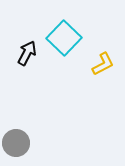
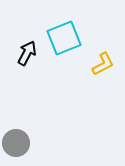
cyan square: rotated 24 degrees clockwise
